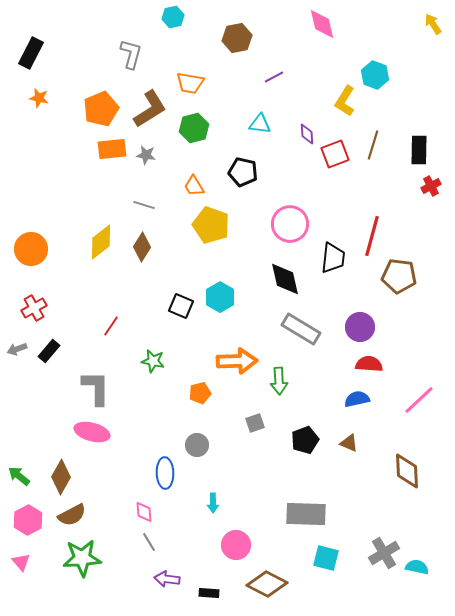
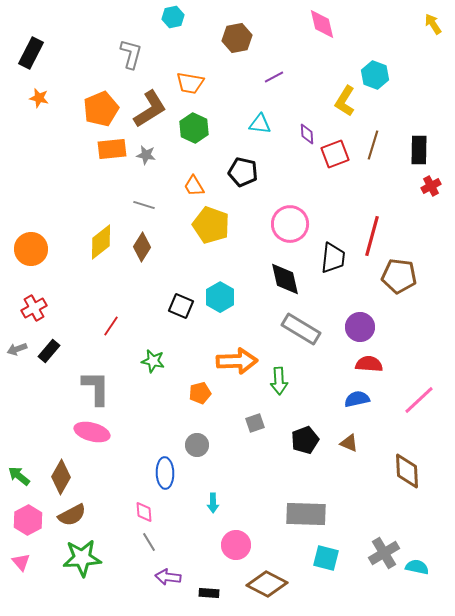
green hexagon at (194, 128): rotated 20 degrees counterclockwise
purple arrow at (167, 579): moved 1 px right, 2 px up
